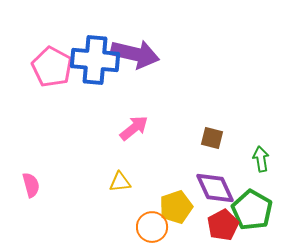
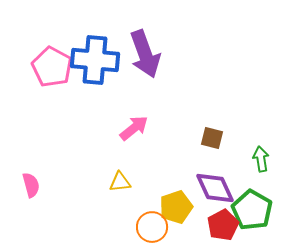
purple arrow: moved 10 px right; rotated 57 degrees clockwise
